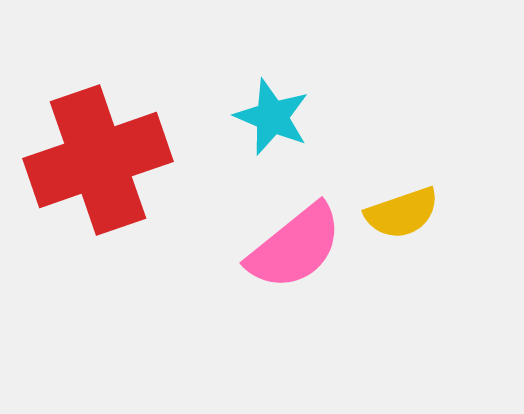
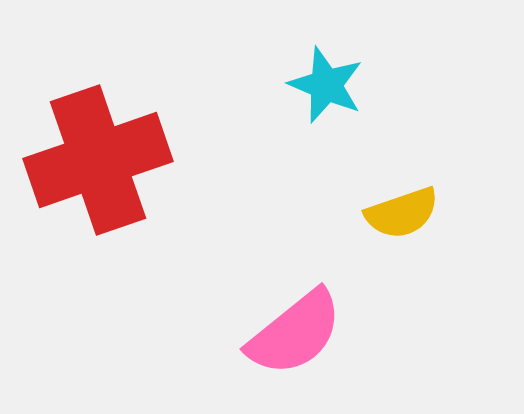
cyan star: moved 54 px right, 32 px up
pink semicircle: moved 86 px down
